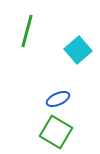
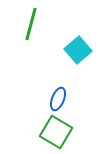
green line: moved 4 px right, 7 px up
blue ellipse: rotated 45 degrees counterclockwise
